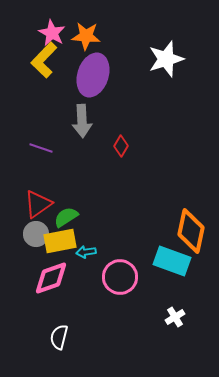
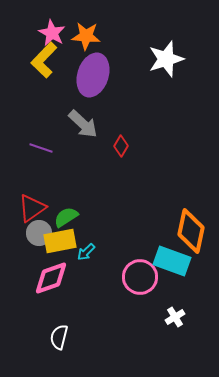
gray arrow: moved 1 px right, 3 px down; rotated 44 degrees counterclockwise
red triangle: moved 6 px left, 4 px down
gray circle: moved 3 px right, 1 px up
cyan arrow: rotated 36 degrees counterclockwise
pink circle: moved 20 px right
